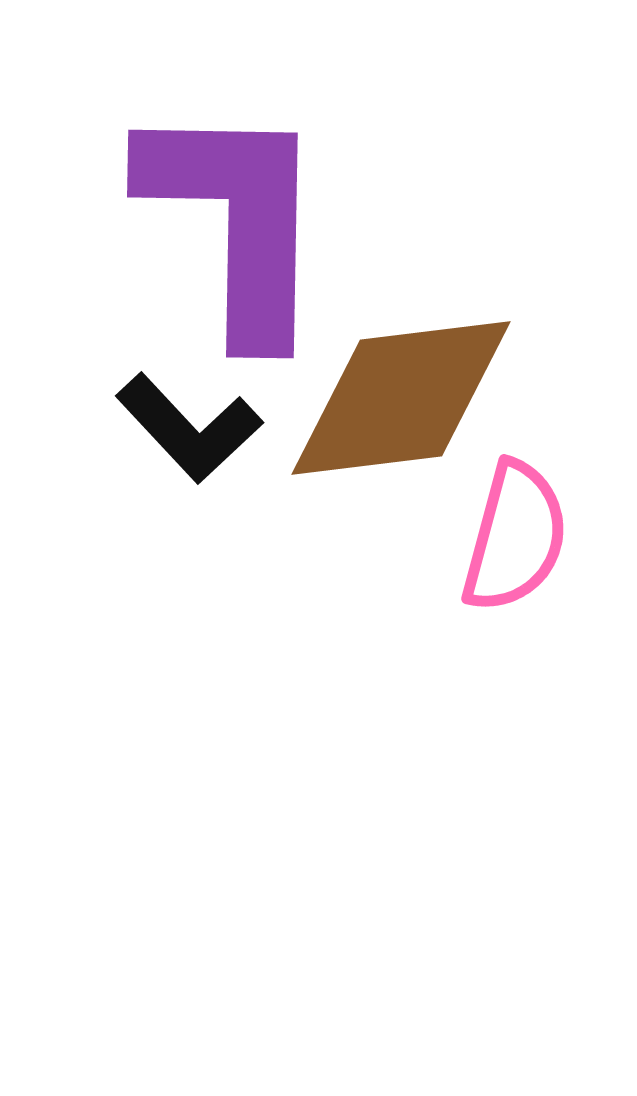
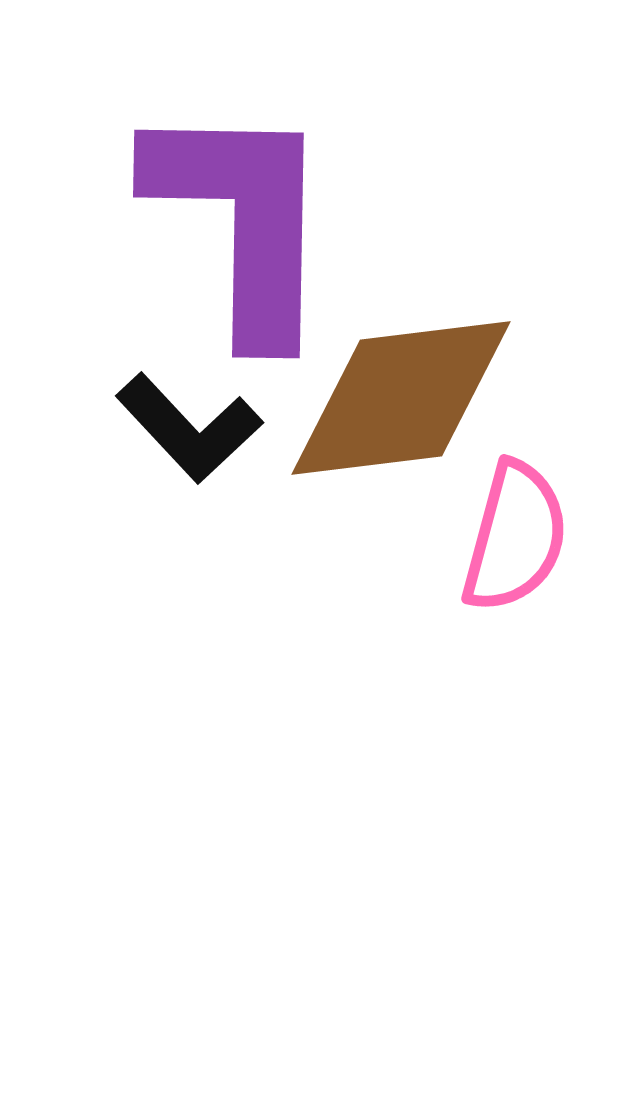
purple L-shape: moved 6 px right
